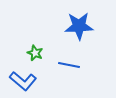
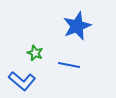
blue star: moved 2 px left; rotated 20 degrees counterclockwise
blue L-shape: moved 1 px left
